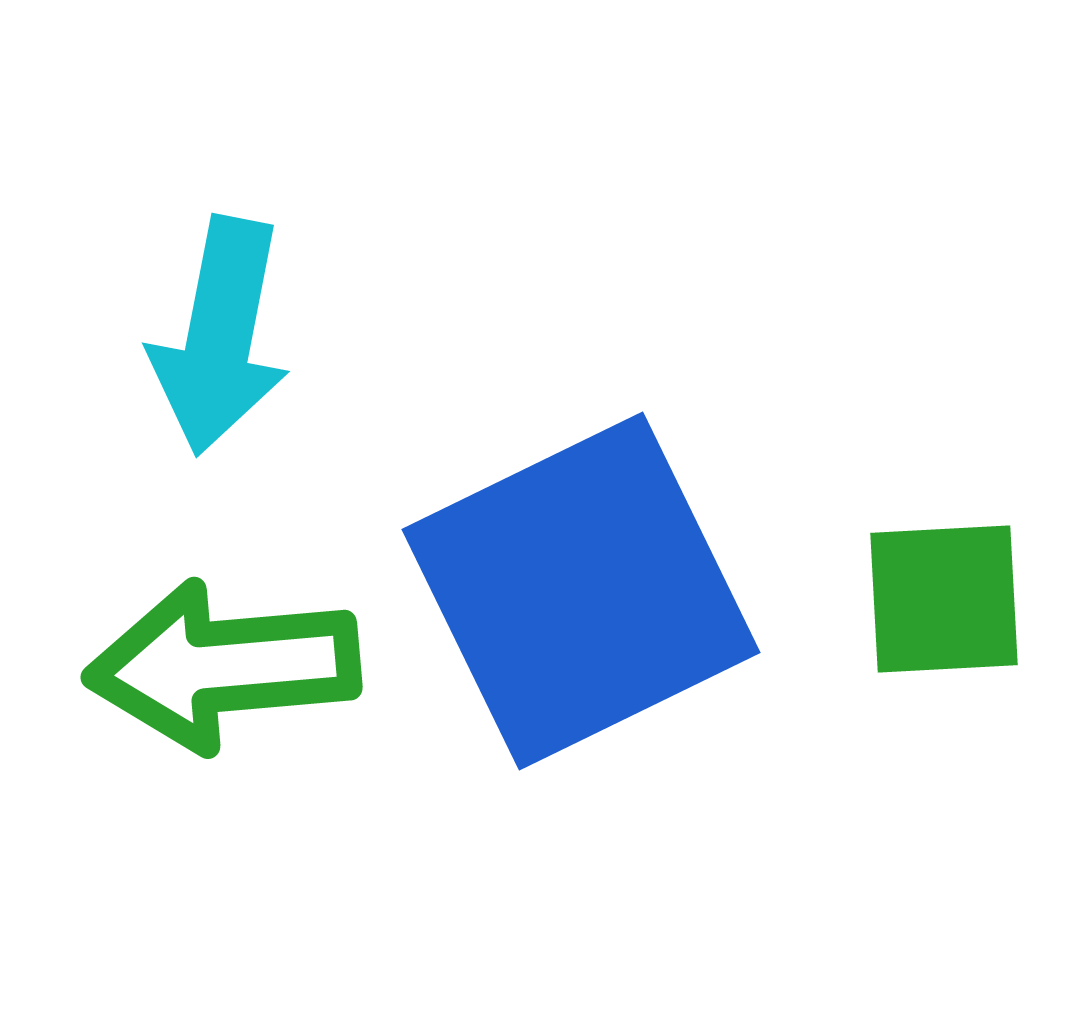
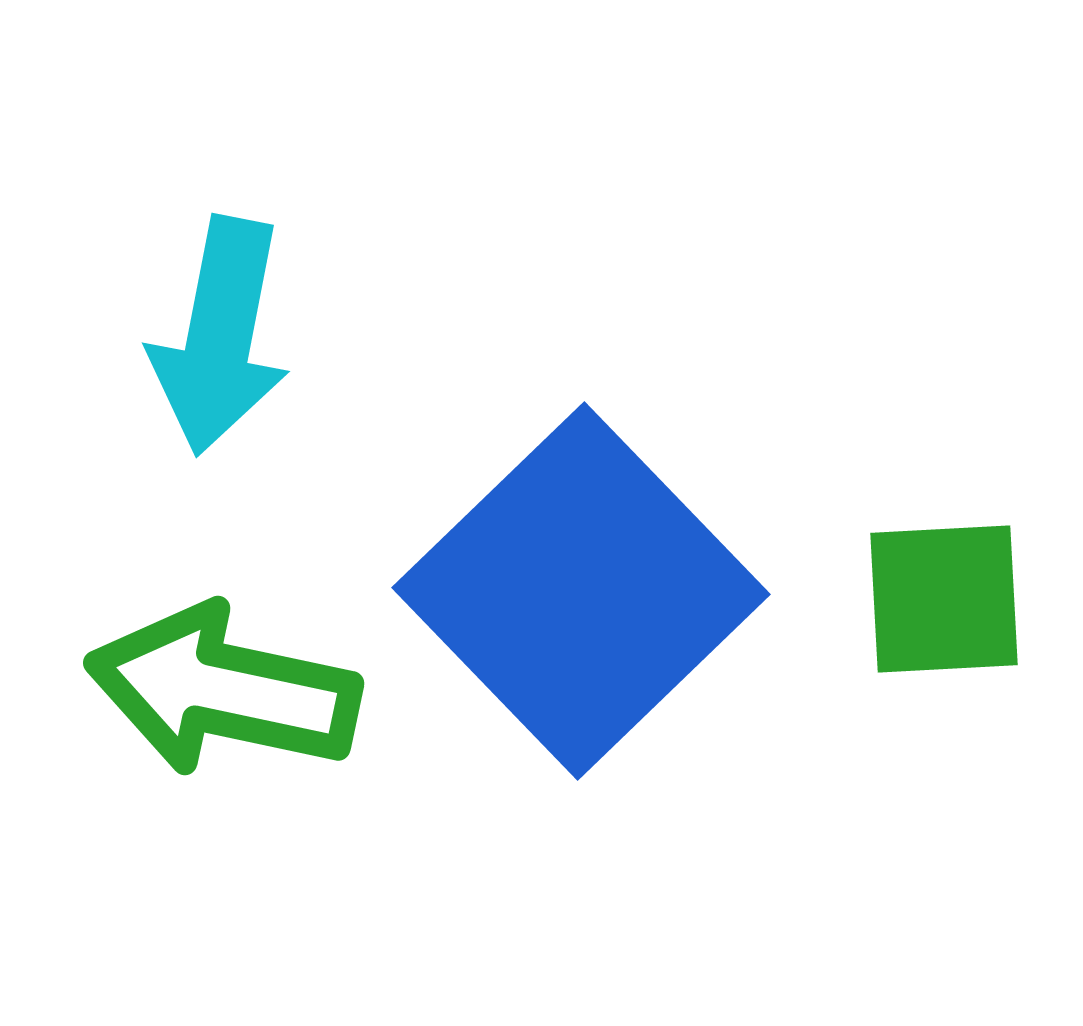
blue square: rotated 18 degrees counterclockwise
green arrow: moved 24 px down; rotated 17 degrees clockwise
